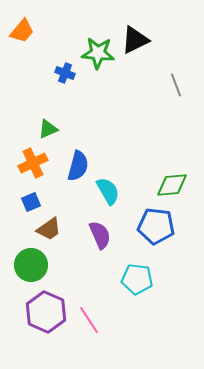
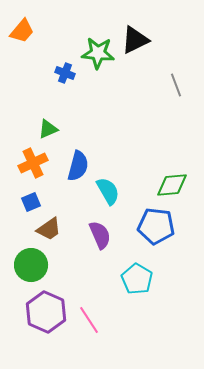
cyan pentagon: rotated 24 degrees clockwise
